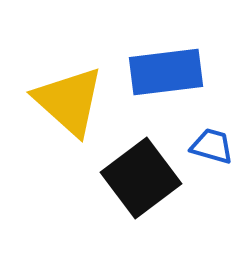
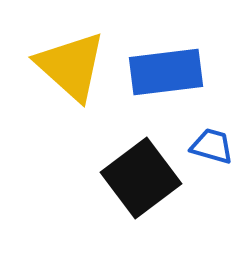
yellow triangle: moved 2 px right, 35 px up
